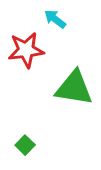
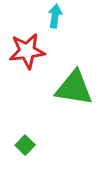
cyan arrow: moved 3 px up; rotated 60 degrees clockwise
red star: moved 1 px right, 1 px down
